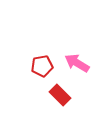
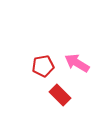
red pentagon: moved 1 px right
